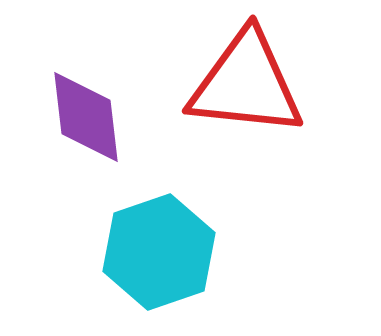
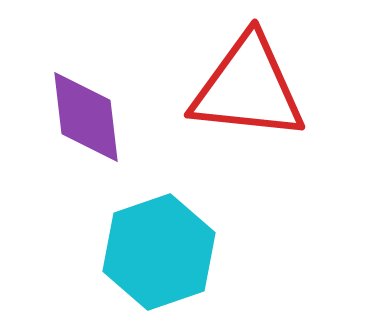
red triangle: moved 2 px right, 4 px down
